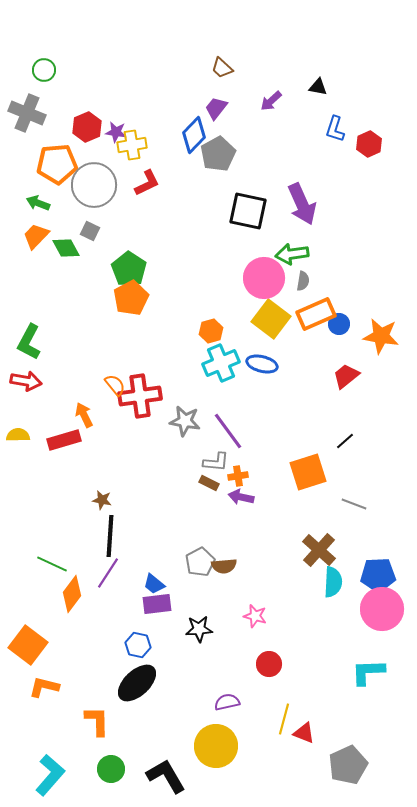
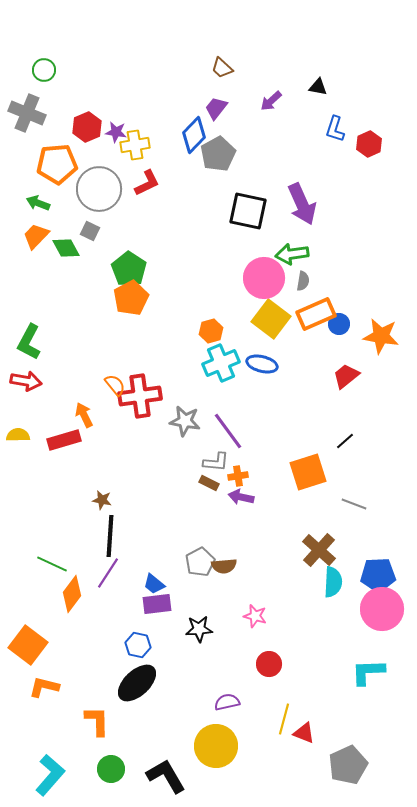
yellow cross at (132, 145): moved 3 px right
gray circle at (94, 185): moved 5 px right, 4 px down
